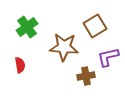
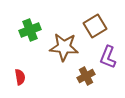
green cross: moved 3 px right, 3 px down; rotated 15 degrees clockwise
purple L-shape: rotated 55 degrees counterclockwise
red semicircle: moved 12 px down
brown cross: rotated 18 degrees counterclockwise
